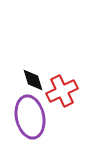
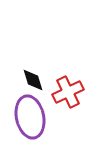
red cross: moved 6 px right, 1 px down
